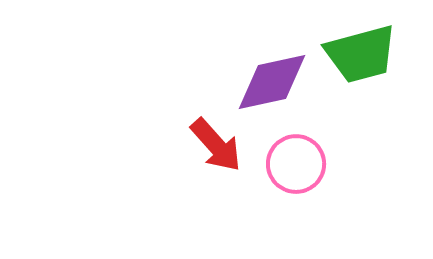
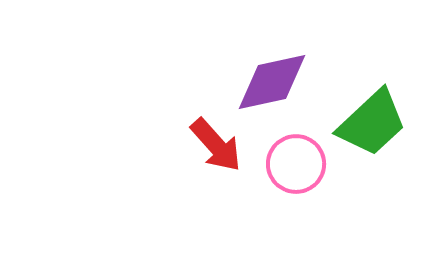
green trapezoid: moved 11 px right, 69 px down; rotated 28 degrees counterclockwise
